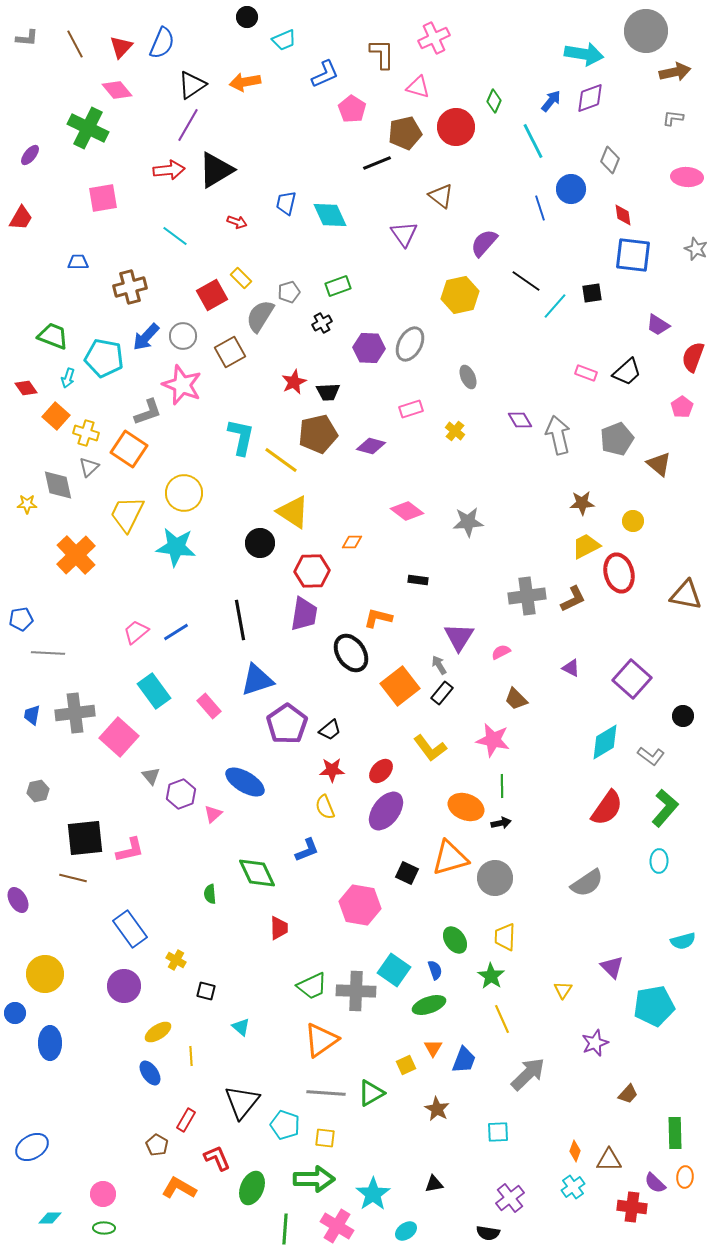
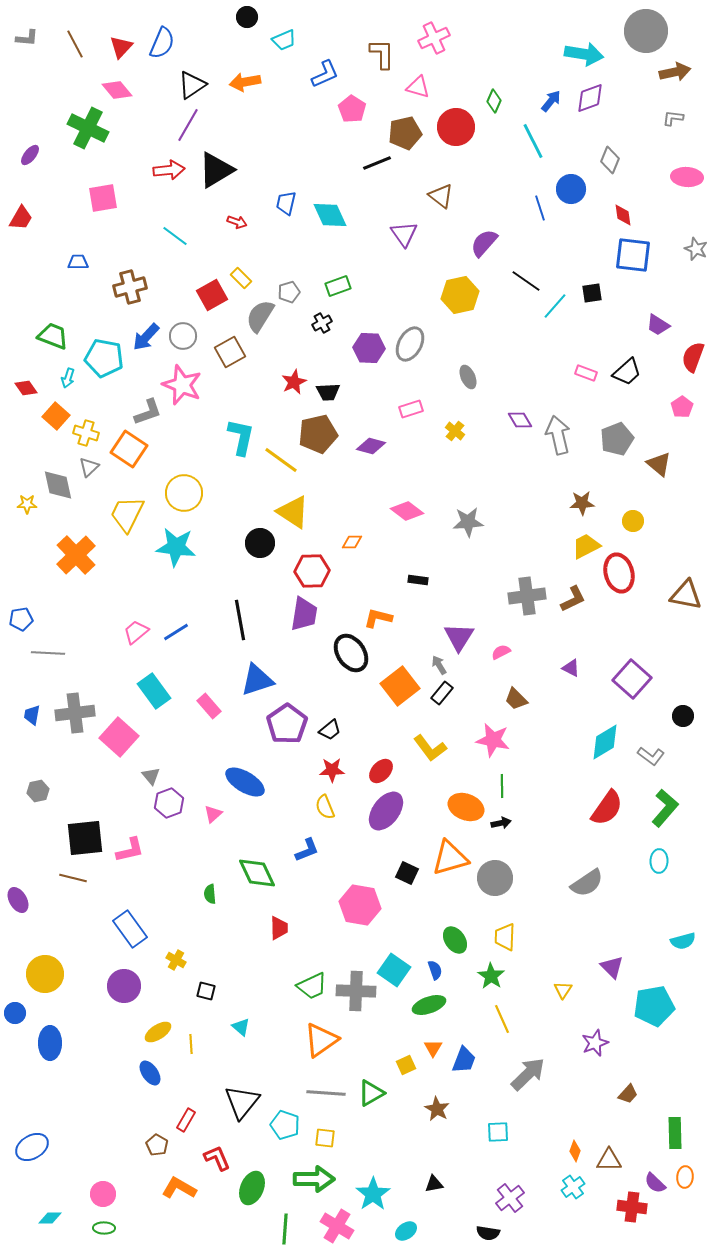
purple hexagon at (181, 794): moved 12 px left, 9 px down
yellow line at (191, 1056): moved 12 px up
